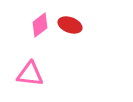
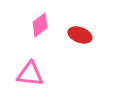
red ellipse: moved 10 px right, 10 px down
